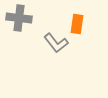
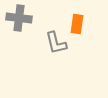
gray L-shape: rotated 25 degrees clockwise
